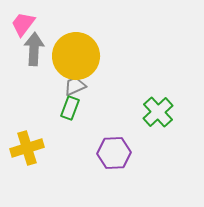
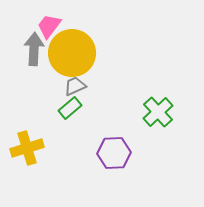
pink trapezoid: moved 26 px right, 2 px down
yellow circle: moved 4 px left, 3 px up
green rectangle: rotated 30 degrees clockwise
